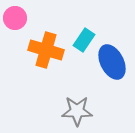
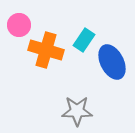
pink circle: moved 4 px right, 7 px down
